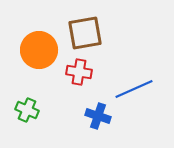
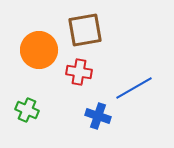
brown square: moved 3 px up
blue line: moved 1 px up; rotated 6 degrees counterclockwise
